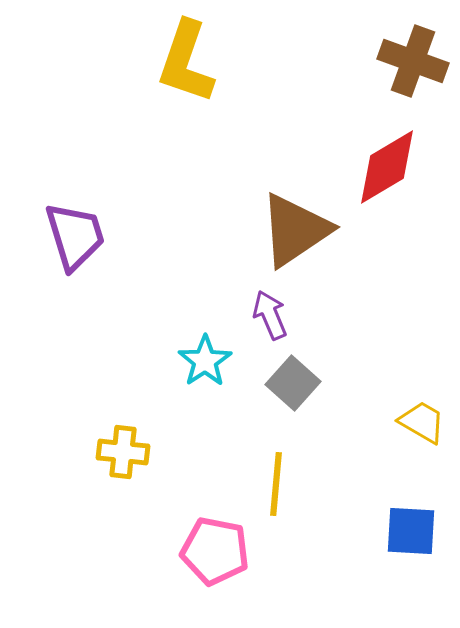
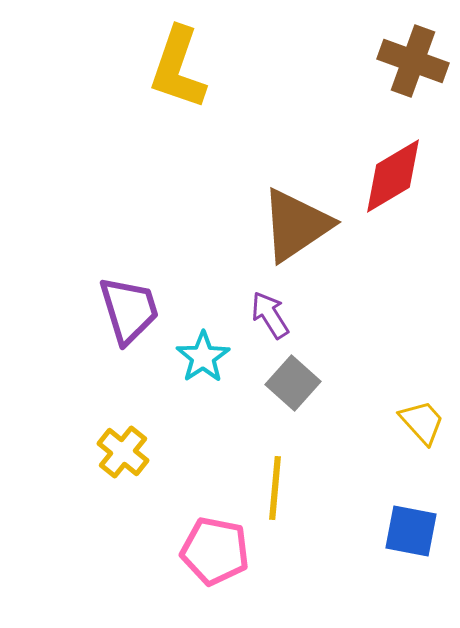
yellow L-shape: moved 8 px left, 6 px down
red diamond: moved 6 px right, 9 px down
brown triangle: moved 1 px right, 5 px up
purple trapezoid: moved 54 px right, 74 px down
purple arrow: rotated 9 degrees counterclockwise
cyan star: moved 2 px left, 4 px up
yellow trapezoid: rotated 18 degrees clockwise
yellow cross: rotated 33 degrees clockwise
yellow line: moved 1 px left, 4 px down
blue square: rotated 8 degrees clockwise
